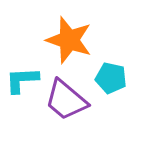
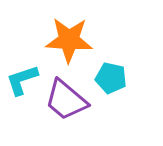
orange star: rotated 15 degrees counterclockwise
cyan L-shape: rotated 15 degrees counterclockwise
